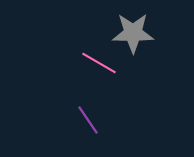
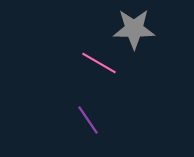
gray star: moved 1 px right, 4 px up
